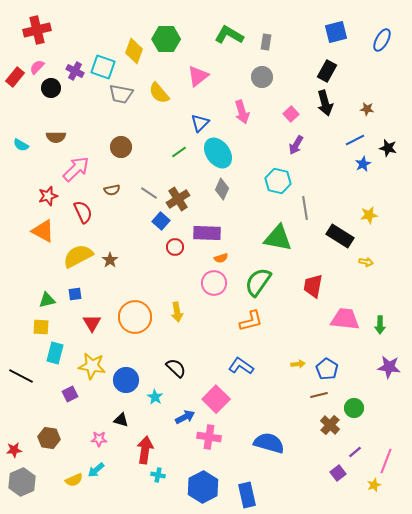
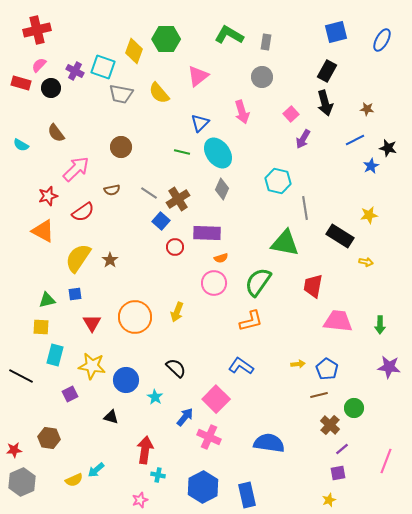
pink semicircle at (37, 67): moved 2 px right, 2 px up
red rectangle at (15, 77): moved 6 px right, 6 px down; rotated 66 degrees clockwise
brown semicircle at (56, 137): moved 4 px up; rotated 54 degrees clockwise
purple arrow at (296, 145): moved 7 px right, 6 px up
green line at (179, 152): moved 3 px right; rotated 49 degrees clockwise
blue star at (363, 164): moved 8 px right, 2 px down
red semicircle at (83, 212): rotated 80 degrees clockwise
green triangle at (278, 238): moved 7 px right, 5 px down
yellow semicircle at (78, 256): moved 2 px down; rotated 28 degrees counterclockwise
yellow arrow at (177, 312): rotated 30 degrees clockwise
pink trapezoid at (345, 319): moved 7 px left, 2 px down
cyan rectangle at (55, 353): moved 2 px down
blue arrow at (185, 417): rotated 24 degrees counterclockwise
black triangle at (121, 420): moved 10 px left, 3 px up
pink cross at (209, 437): rotated 15 degrees clockwise
pink star at (99, 439): moved 41 px right, 61 px down; rotated 21 degrees counterclockwise
blue semicircle at (269, 443): rotated 8 degrees counterclockwise
purple line at (355, 452): moved 13 px left, 3 px up
purple square at (338, 473): rotated 28 degrees clockwise
yellow star at (374, 485): moved 45 px left, 15 px down
